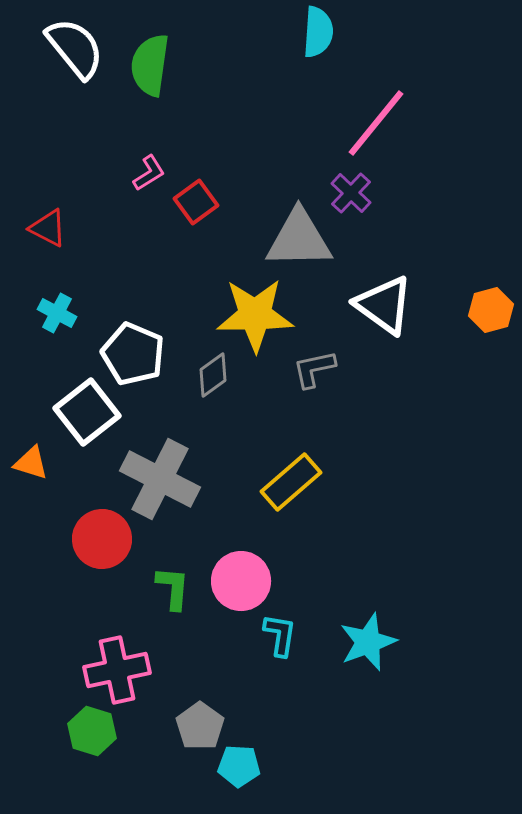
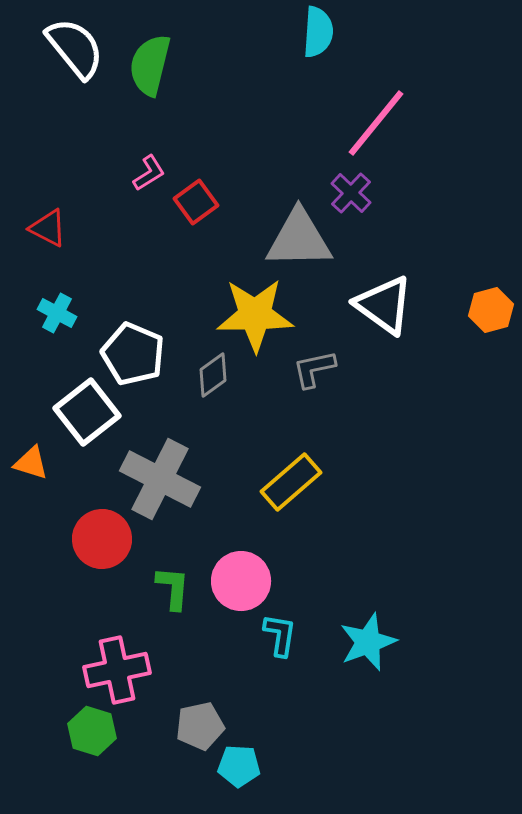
green semicircle: rotated 6 degrees clockwise
gray pentagon: rotated 24 degrees clockwise
